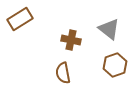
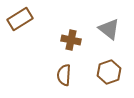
brown hexagon: moved 6 px left, 7 px down
brown semicircle: moved 1 px right, 2 px down; rotated 15 degrees clockwise
